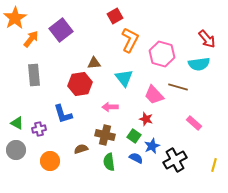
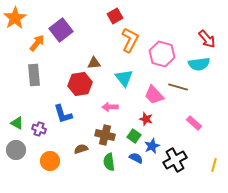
orange arrow: moved 6 px right, 4 px down
purple cross: rotated 32 degrees clockwise
